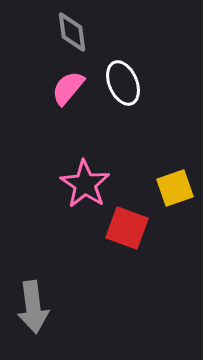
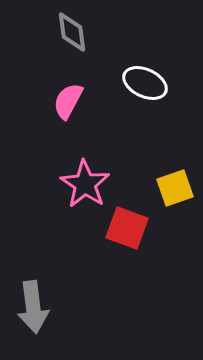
white ellipse: moved 22 px right; rotated 42 degrees counterclockwise
pink semicircle: moved 13 px down; rotated 12 degrees counterclockwise
